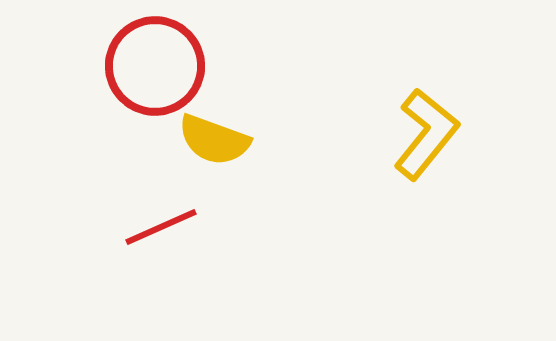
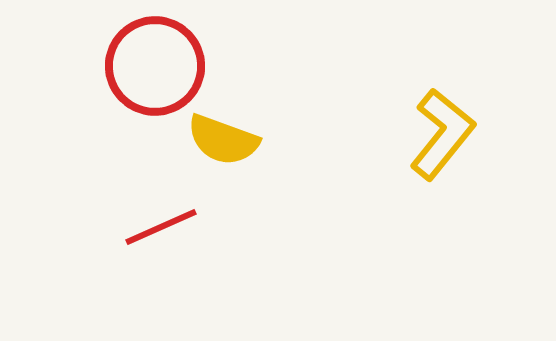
yellow L-shape: moved 16 px right
yellow semicircle: moved 9 px right
